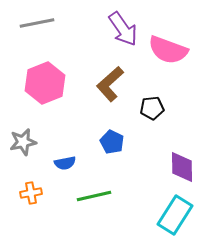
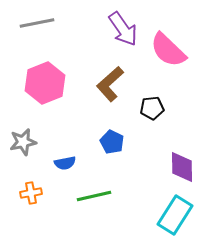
pink semicircle: rotated 24 degrees clockwise
